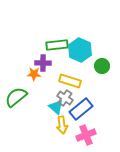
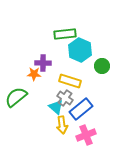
green rectangle: moved 8 px right, 11 px up
